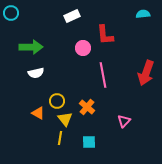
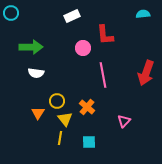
white semicircle: rotated 21 degrees clockwise
orange triangle: rotated 32 degrees clockwise
